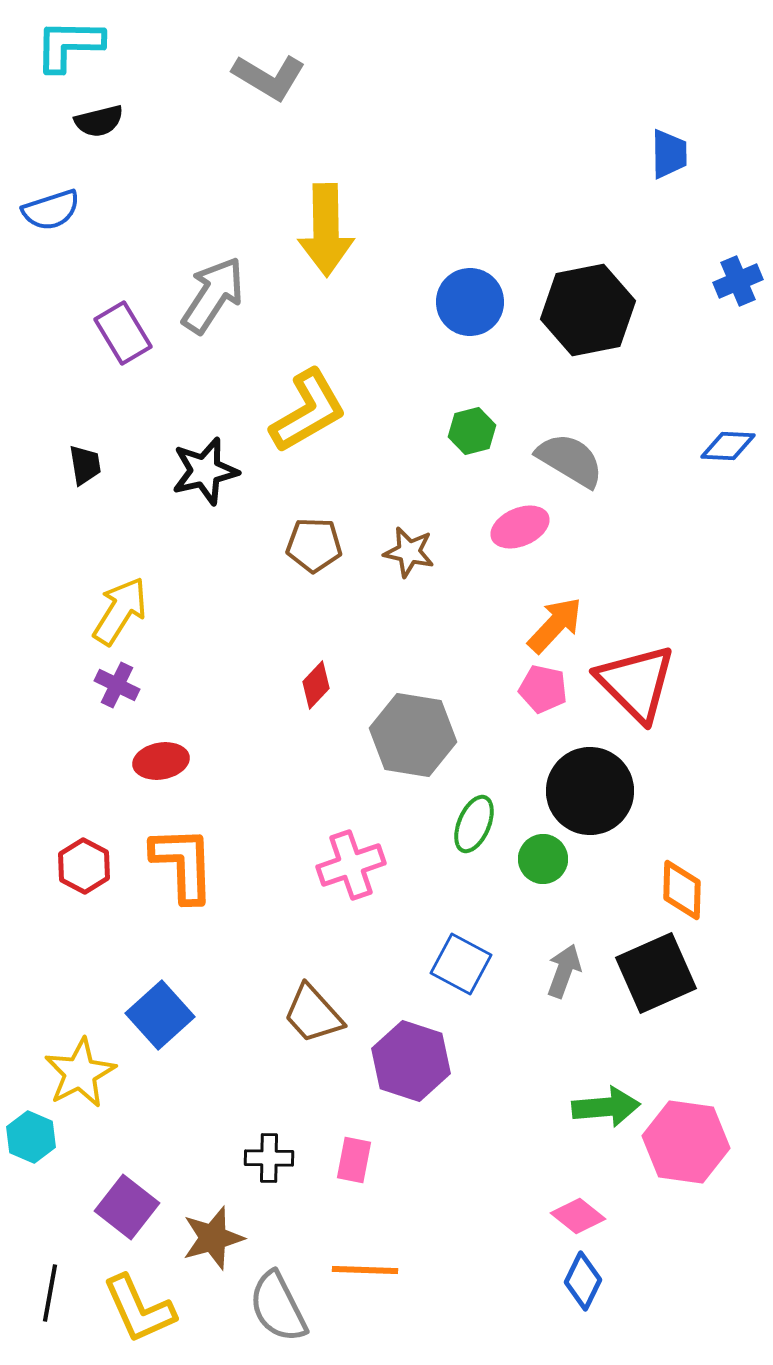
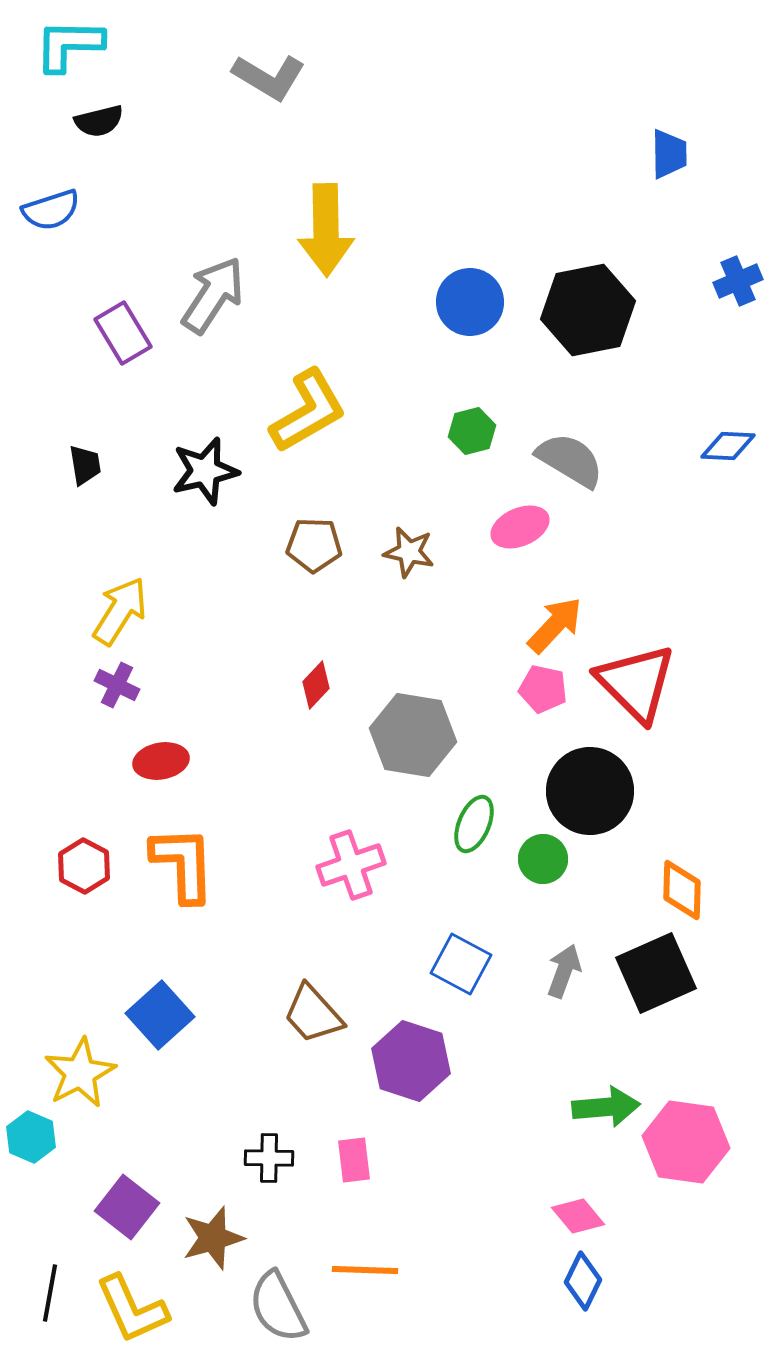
pink rectangle at (354, 1160): rotated 18 degrees counterclockwise
pink diamond at (578, 1216): rotated 12 degrees clockwise
yellow L-shape at (139, 1309): moved 7 px left
